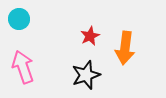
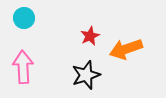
cyan circle: moved 5 px right, 1 px up
orange arrow: moved 1 px right, 1 px down; rotated 64 degrees clockwise
pink arrow: rotated 16 degrees clockwise
